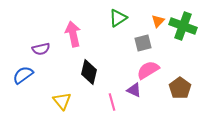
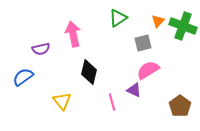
blue semicircle: moved 2 px down
brown pentagon: moved 18 px down
